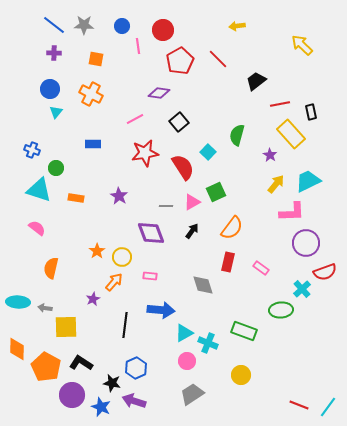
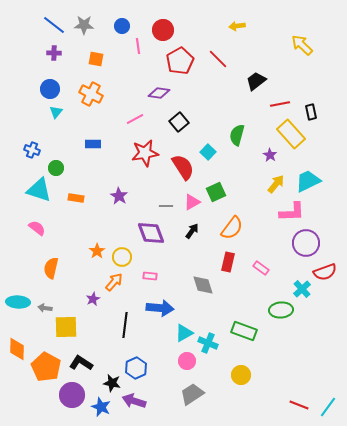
blue arrow at (161, 310): moved 1 px left, 2 px up
